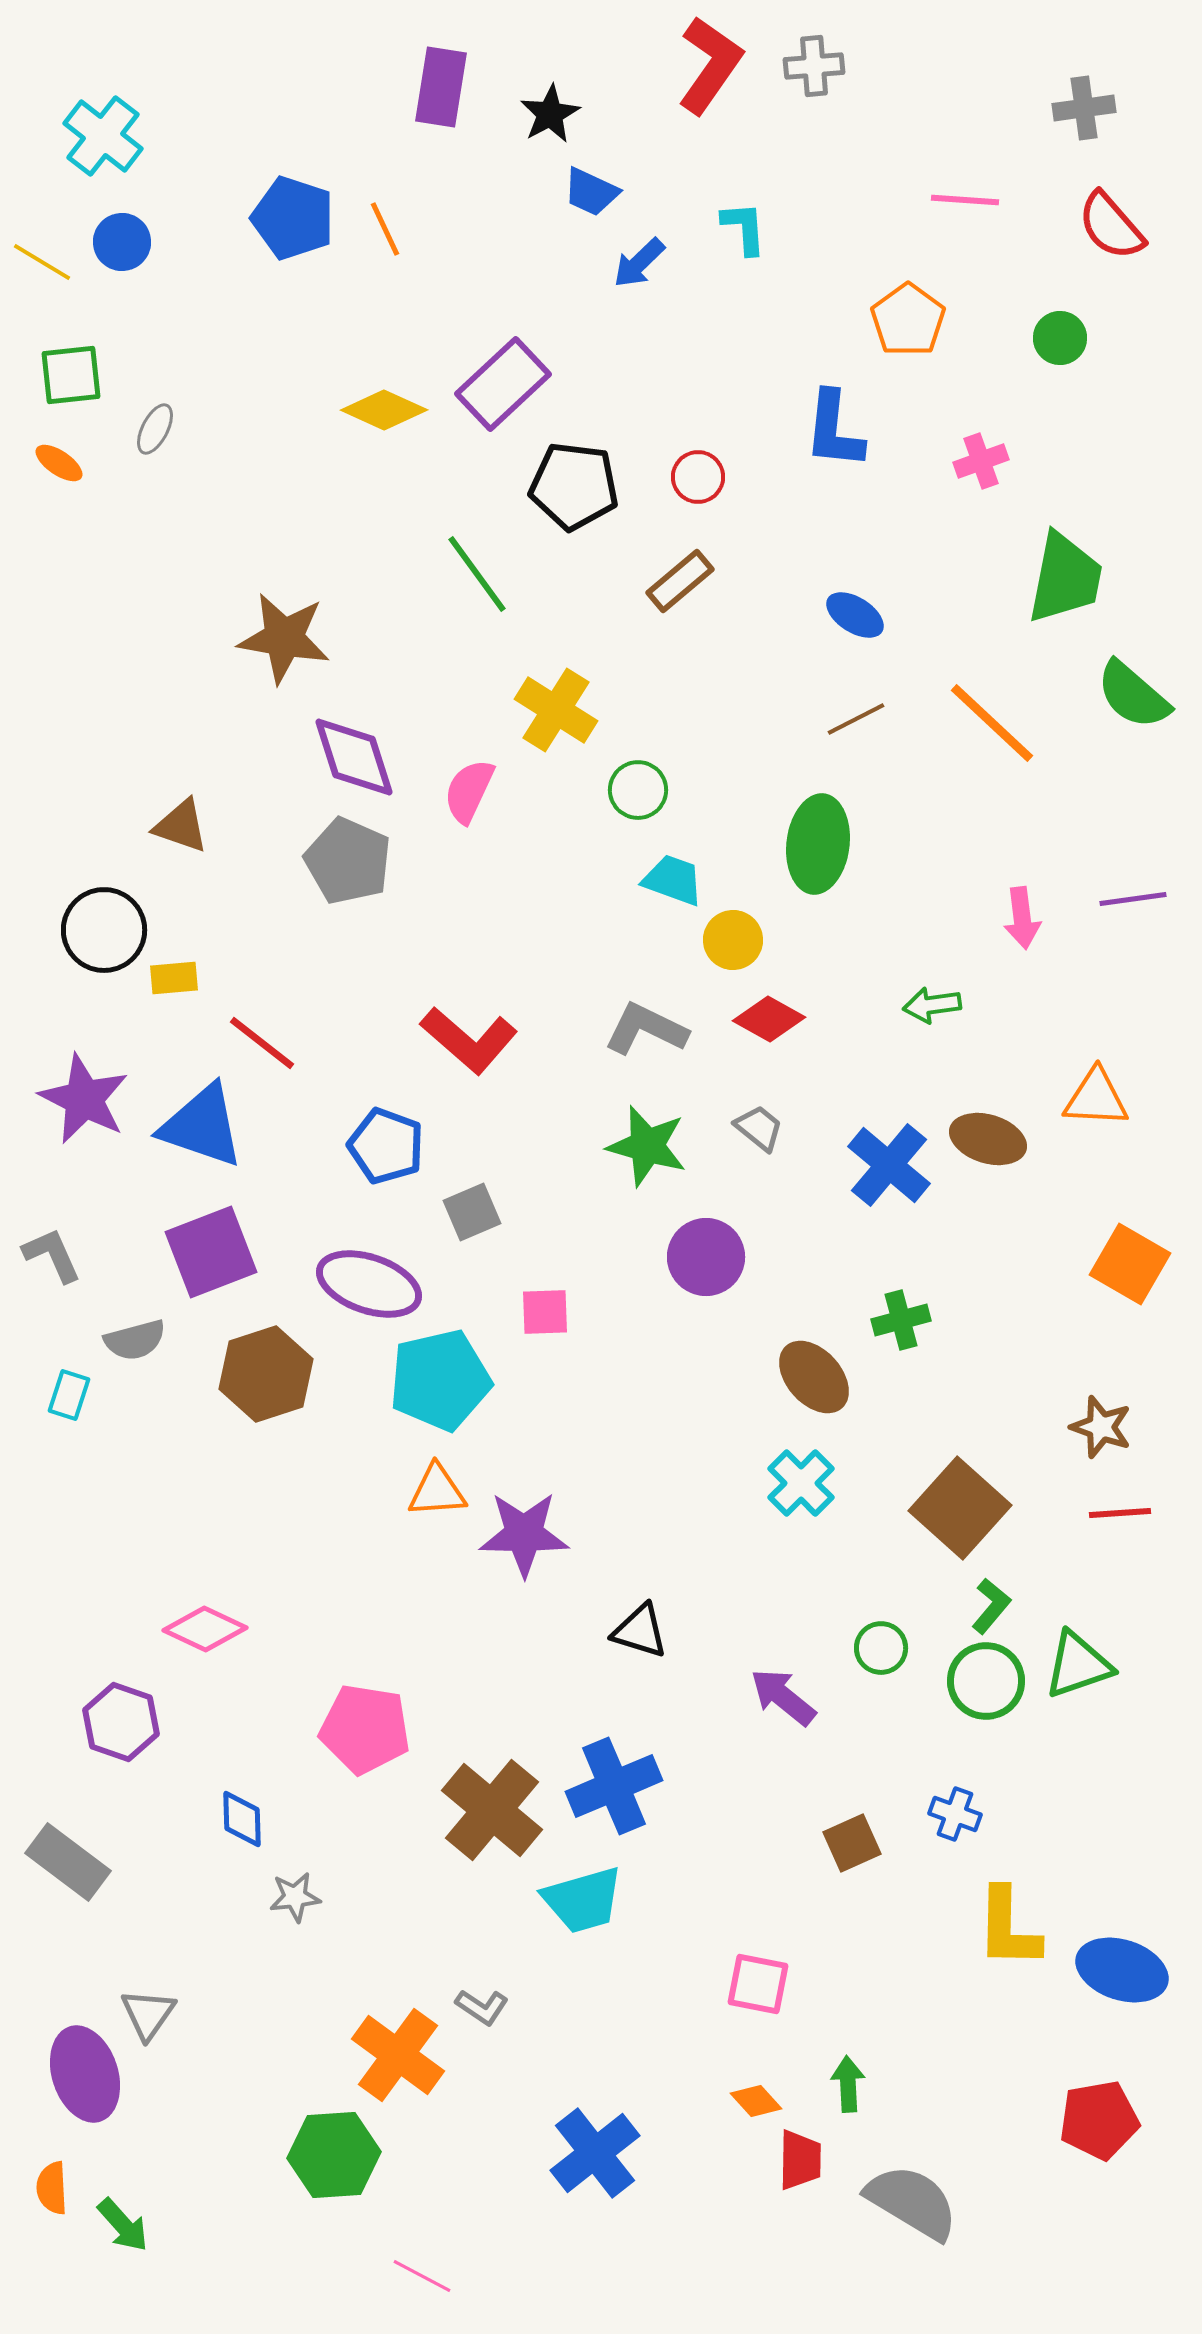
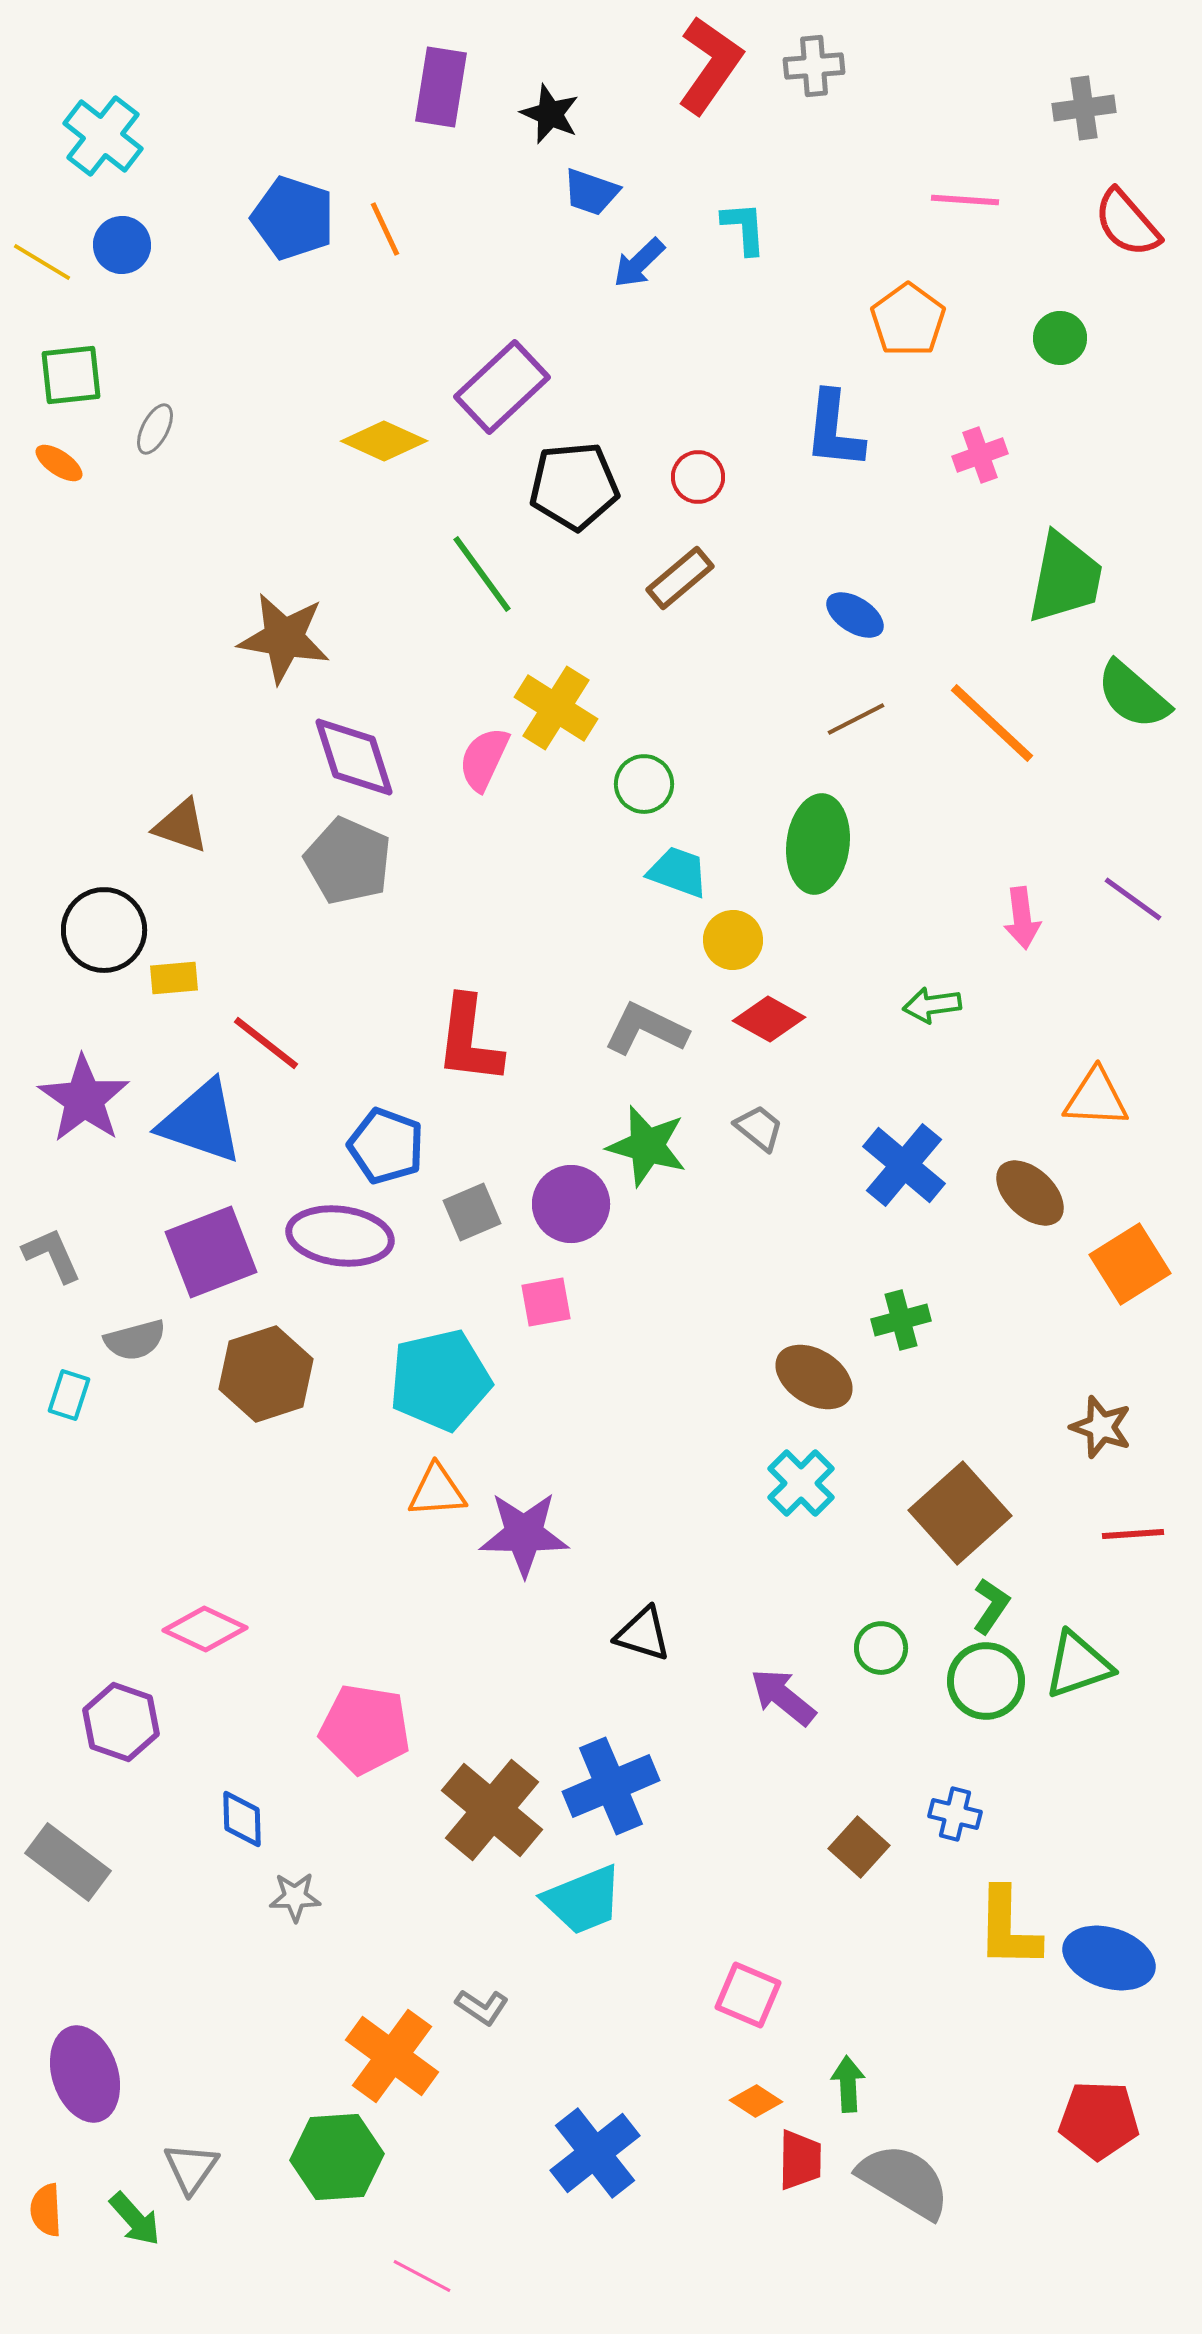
black star at (550, 114): rotated 20 degrees counterclockwise
blue trapezoid at (591, 192): rotated 6 degrees counterclockwise
red semicircle at (1111, 226): moved 16 px right, 3 px up
blue circle at (122, 242): moved 3 px down
purple rectangle at (503, 384): moved 1 px left, 3 px down
yellow diamond at (384, 410): moved 31 px down
pink cross at (981, 461): moved 1 px left, 6 px up
black pentagon at (574, 486): rotated 12 degrees counterclockwise
green line at (477, 574): moved 5 px right
brown rectangle at (680, 581): moved 3 px up
yellow cross at (556, 710): moved 2 px up
green circle at (638, 790): moved 6 px right, 6 px up
pink semicircle at (469, 791): moved 15 px right, 32 px up
cyan trapezoid at (673, 880): moved 5 px right, 8 px up
purple line at (1133, 899): rotated 44 degrees clockwise
red L-shape at (469, 1040): rotated 56 degrees clockwise
red line at (262, 1043): moved 4 px right
purple star at (84, 1099): rotated 8 degrees clockwise
blue triangle at (202, 1126): moved 1 px left, 4 px up
brown ellipse at (988, 1139): moved 42 px right, 54 px down; rotated 26 degrees clockwise
blue cross at (889, 1165): moved 15 px right
purple circle at (706, 1257): moved 135 px left, 53 px up
orange square at (1130, 1264): rotated 28 degrees clockwise
purple ellipse at (369, 1284): moved 29 px left, 48 px up; rotated 12 degrees counterclockwise
pink square at (545, 1312): moved 1 px right, 10 px up; rotated 8 degrees counterclockwise
brown ellipse at (814, 1377): rotated 16 degrees counterclockwise
brown square at (960, 1508): moved 5 px down; rotated 6 degrees clockwise
red line at (1120, 1513): moved 13 px right, 21 px down
green L-shape at (991, 1606): rotated 6 degrees counterclockwise
black triangle at (640, 1631): moved 3 px right, 3 px down
blue cross at (614, 1786): moved 3 px left
blue cross at (955, 1814): rotated 6 degrees counterclockwise
brown square at (852, 1843): moved 7 px right, 4 px down; rotated 24 degrees counterclockwise
gray star at (295, 1897): rotated 6 degrees clockwise
cyan trapezoid at (583, 1900): rotated 6 degrees counterclockwise
blue ellipse at (1122, 1970): moved 13 px left, 12 px up
pink square at (758, 1984): moved 10 px left, 11 px down; rotated 12 degrees clockwise
gray triangle at (148, 2014): moved 43 px right, 154 px down
orange cross at (398, 2055): moved 6 px left, 1 px down
orange diamond at (756, 2101): rotated 15 degrees counterclockwise
red pentagon at (1099, 2120): rotated 12 degrees clockwise
green hexagon at (334, 2155): moved 3 px right, 2 px down
orange semicircle at (52, 2188): moved 6 px left, 22 px down
gray semicircle at (912, 2202): moved 8 px left, 21 px up
green arrow at (123, 2225): moved 12 px right, 6 px up
